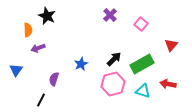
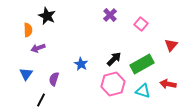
blue star: rotated 16 degrees counterclockwise
blue triangle: moved 10 px right, 4 px down
